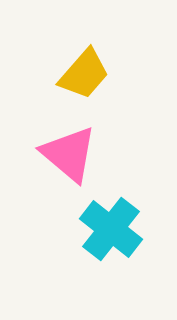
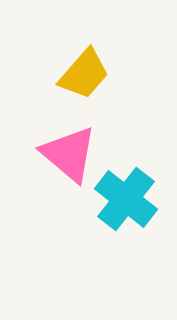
cyan cross: moved 15 px right, 30 px up
